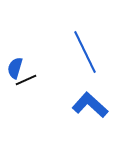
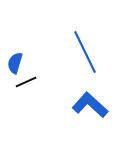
blue semicircle: moved 5 px up
black line: moved 2 px down
